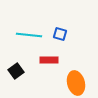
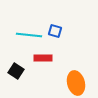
blue square: moved 5 px left, 3 px up
red rectangle: moved 6 px left, 2 px up
black square: rotated 21 degrees counterclockwise
